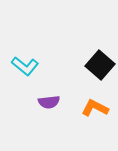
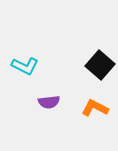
cyan L-shape: rotated 12 degrees counterclockwise
